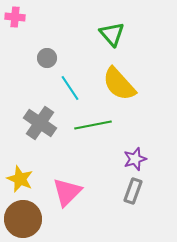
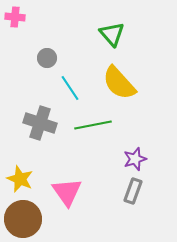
yellow semicircle: moved 1 px up
gray cross: rotated 16 degrees counterclockwise
pink triangle: rotated 20 degrees counterclockwise
